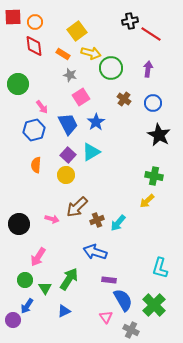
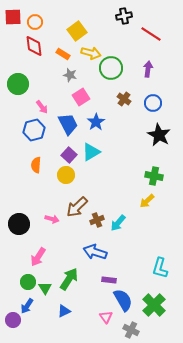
black cross at (130, 21): moved 6 px left, 5 px up
purple square at (68, 155): moved 1 px right
green circle at (25, 280): moved 3 px right, 2 px down
